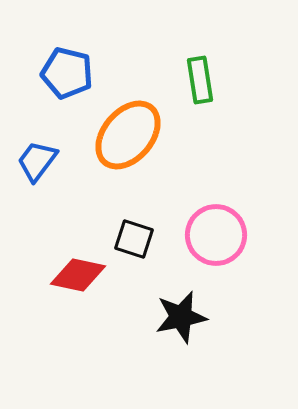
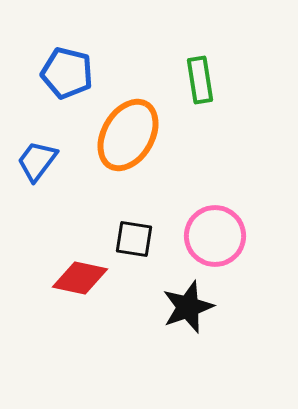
orange ellipse: rotated 10 degrees counterclockwise
pink circle: moved 1 px left, 1 px down
black square: rotated 9 degrees counterclockwise
red diamond: moved 2 px right, 3 px down
black star: moved 7 px right, 10 px up; rotated 8 degrees counterclockwise
